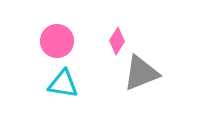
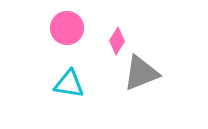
pink circle: moved 10 px right, 13 px up
cyan triangle: moved 6 px right
